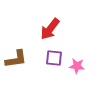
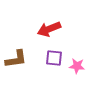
red arrow: moved 1 px left; rotated 30 degrees clockwise
